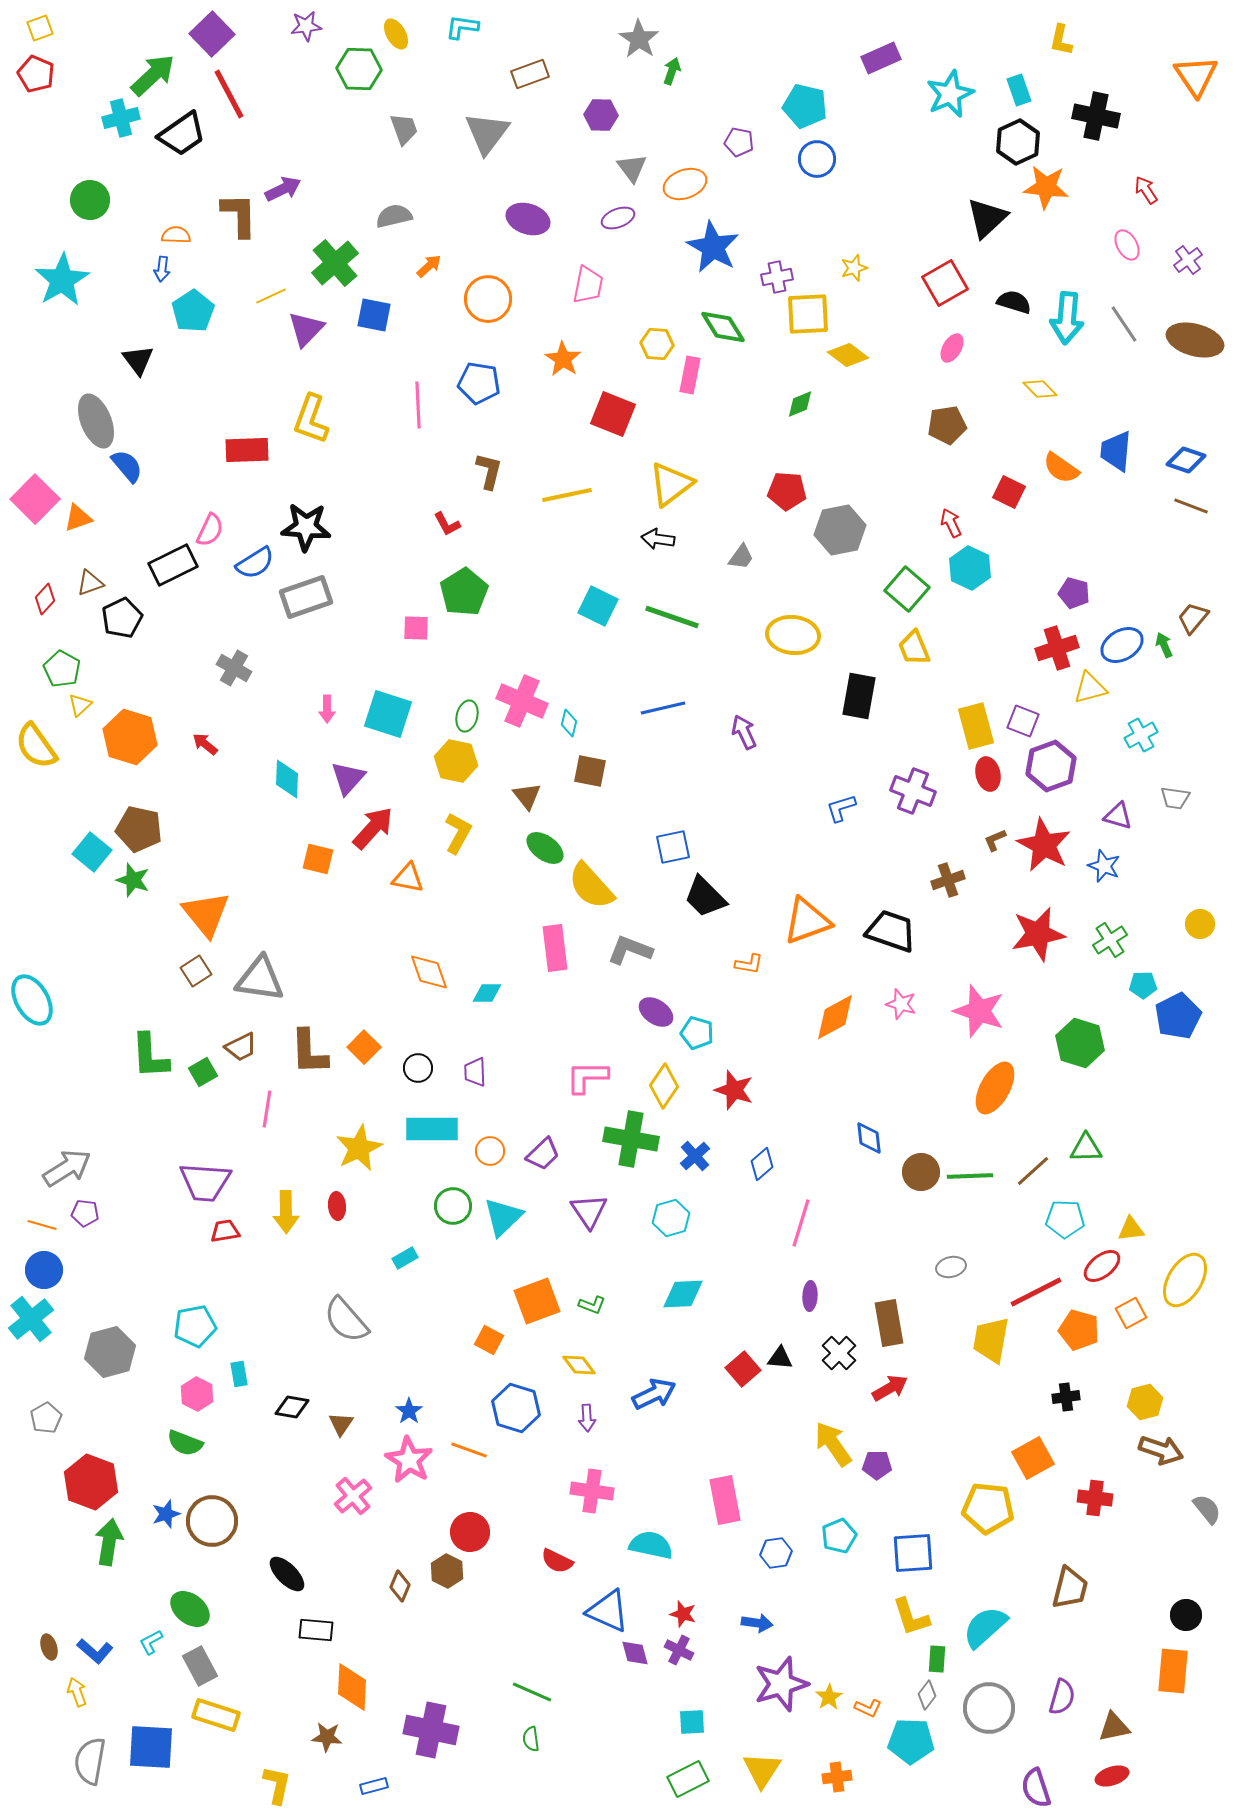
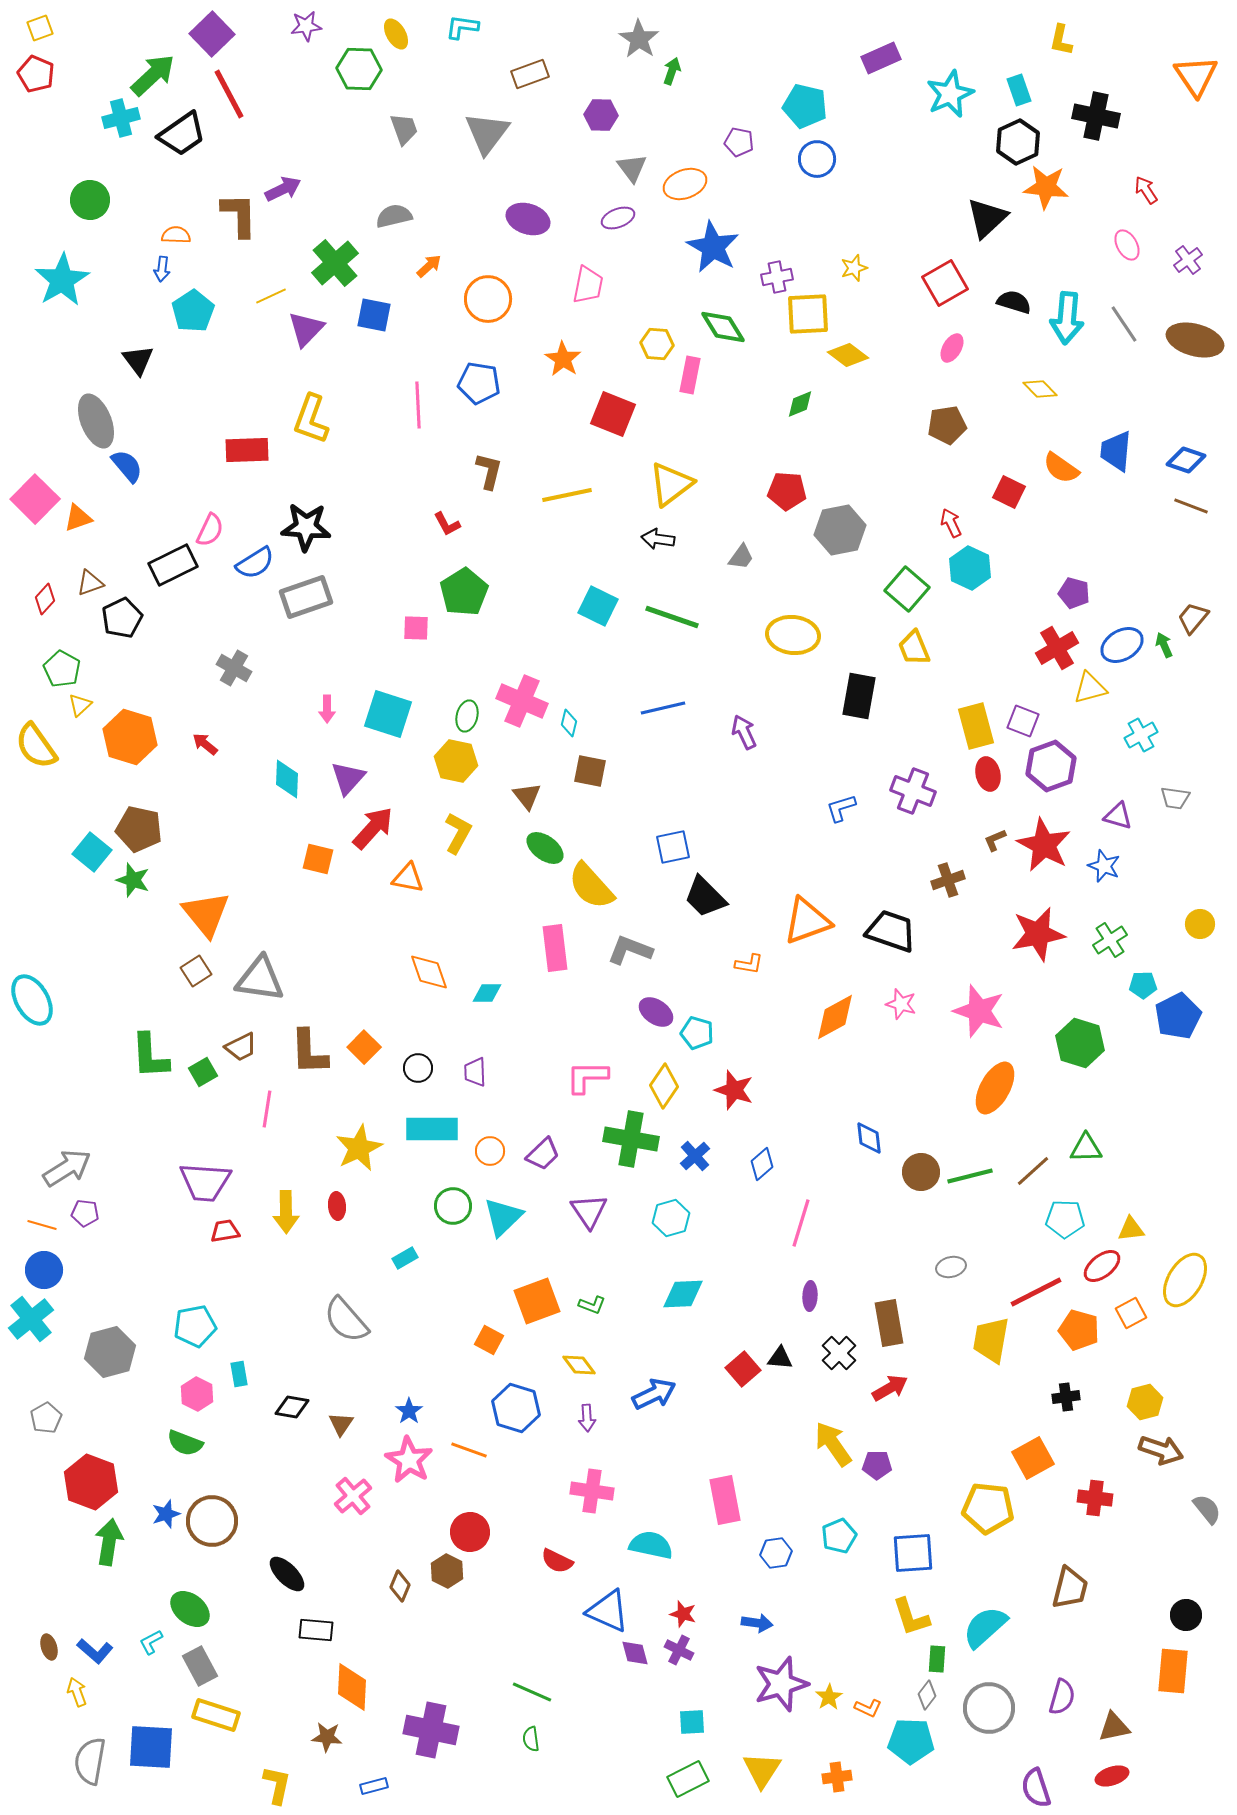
red cross at (1057, 648): rotated 12 degrees counterclockwise
green line at (970, 1176): rotated 12 degrees counterclockwise
